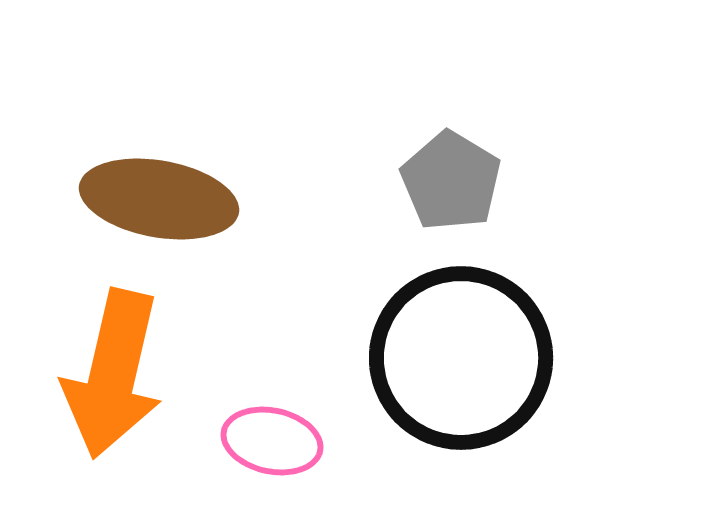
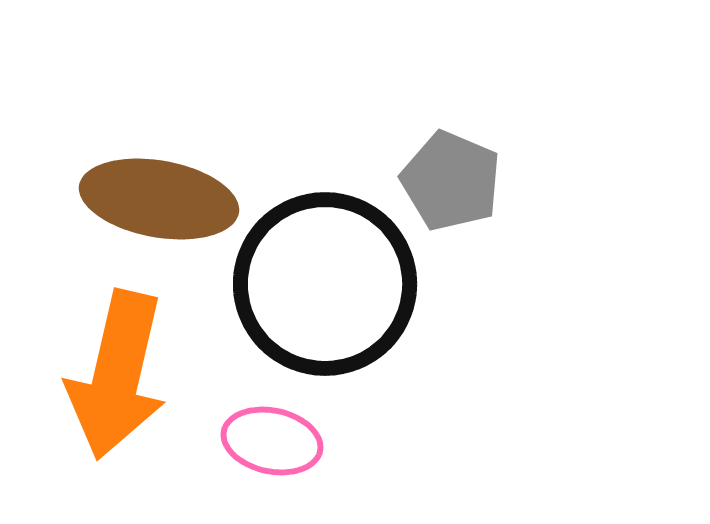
gray pentagon: rotated 8 degrees counterclockwise
black circle: moved 136 px left, 74 px up
orange arrow: moved 4 px right, 1 px down
